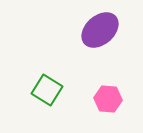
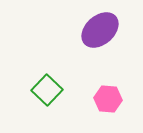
green square: rotated 12 degrees clockwise
